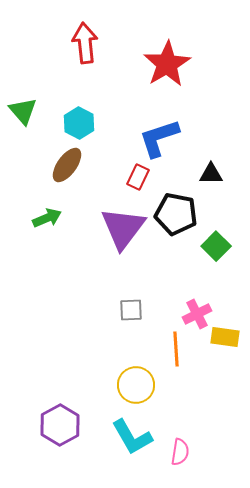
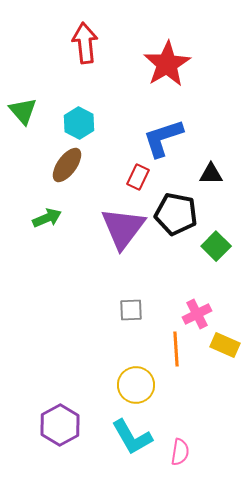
blue L-shape: moved 4 px right
yellow rectangle: moved 8 px down; rotated 16 degrees clockwise
